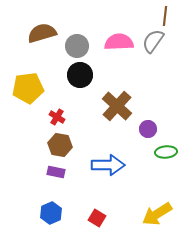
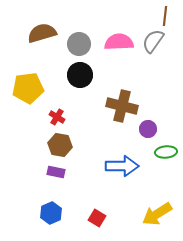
gray circle: moved 2 px right, 2 px up
brown cross: moved 5 px right; rotated 28 degrees counterclockwise
blue arrow: moved 14 px right, 1 px down
